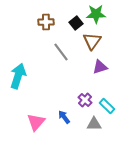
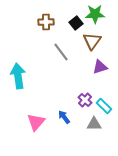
green star: moved 1 px left
cyan arrow: rotated 25 degrees counterclockwise
cyan rectangle: moved 3 px left
